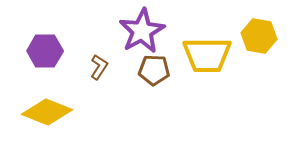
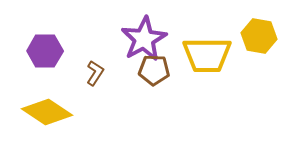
purple star: moved 2 px right, 8 px down
brown L-shape: moved 4 px left, 6 px down
yellow diamond: rotated 12 degrees clockwise
